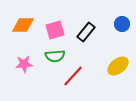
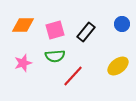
pink star: moved 1 px left, 1 px up; rotated 12 degrees counterclockwise
